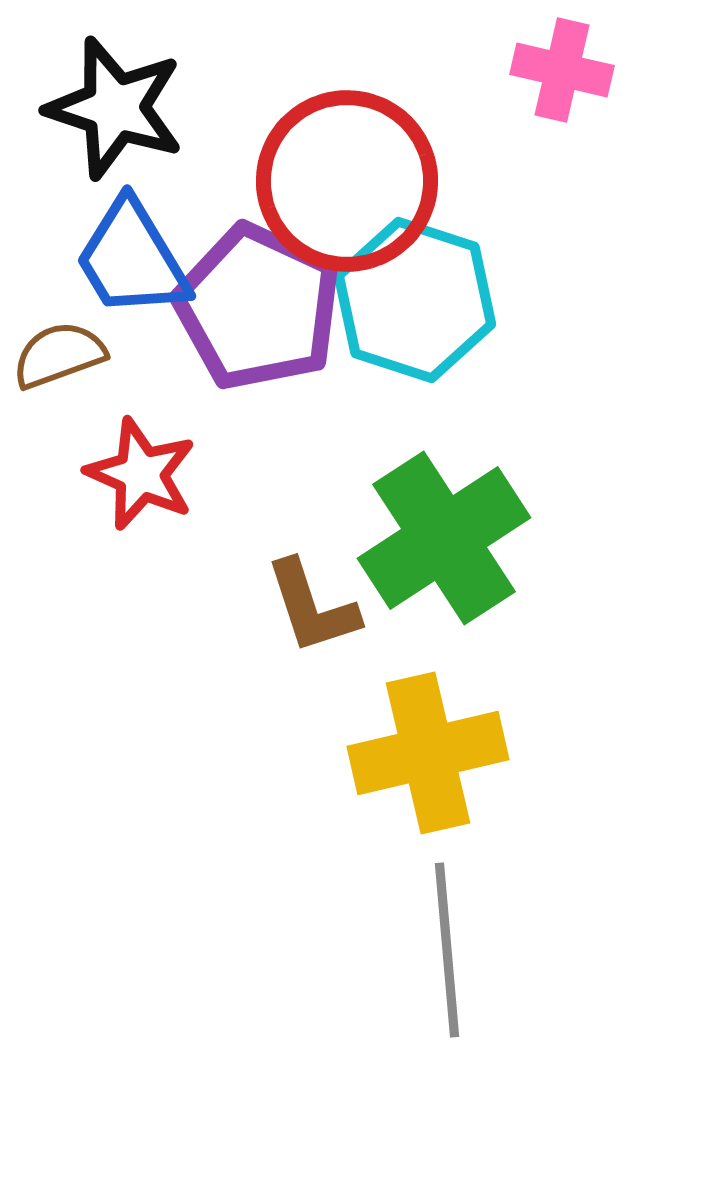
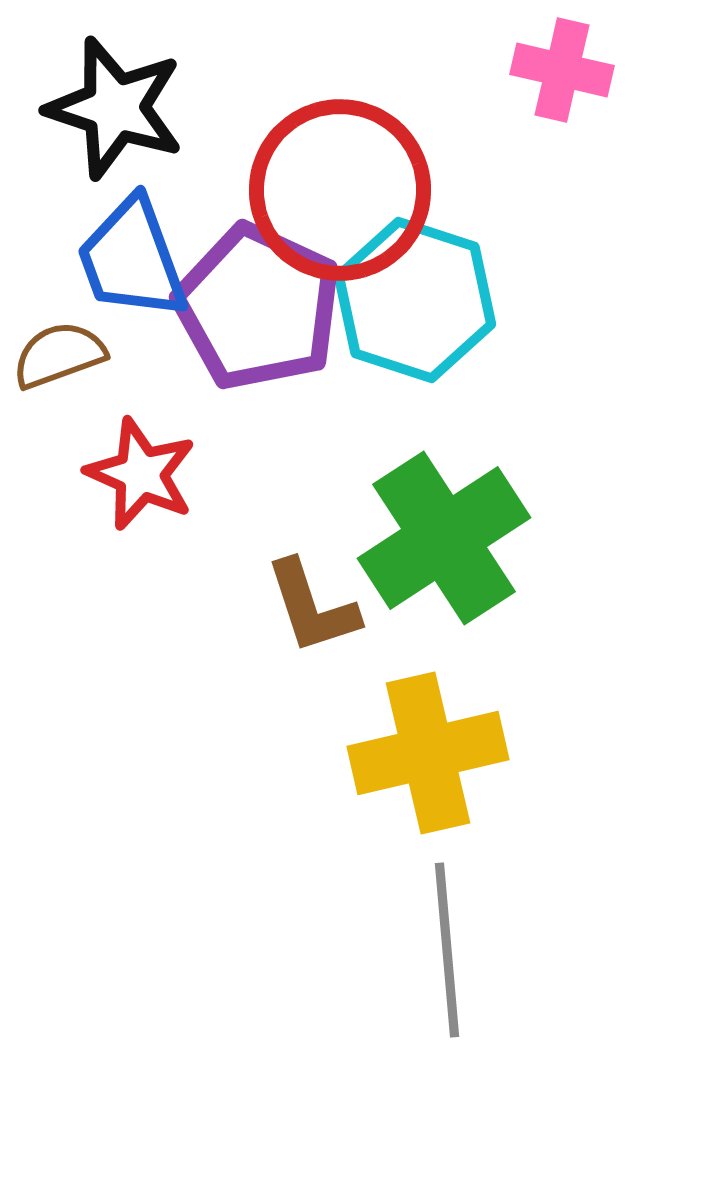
red circle: moved 7 px left, 9 px down
blue trapezoid: rotated 11 degrees clockwise
